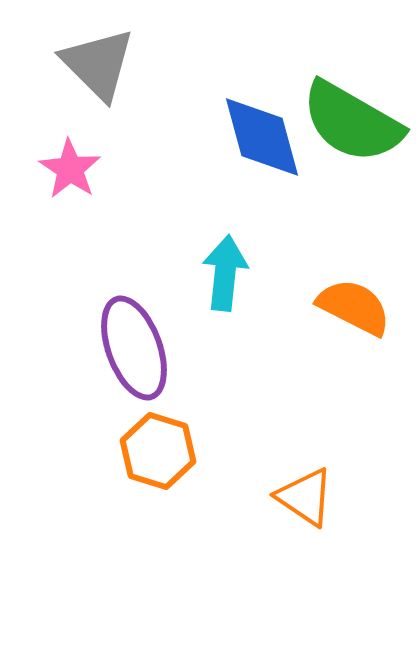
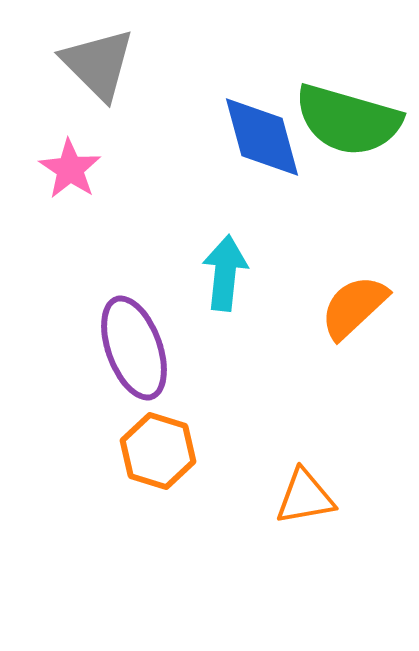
green semicircle: moved 4 px left, 2 px up; rotated 14 degrees counterclockwise
orange semicircle: rotated 70 degrees counterclockwise
orange triangle: rotated 44 degrees counterclockwise
